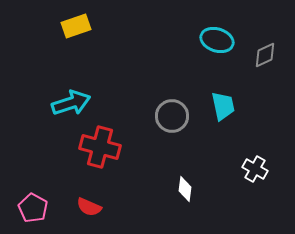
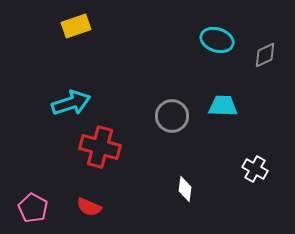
cyan trapezoid: rotated 76 degrees counterclockwise
